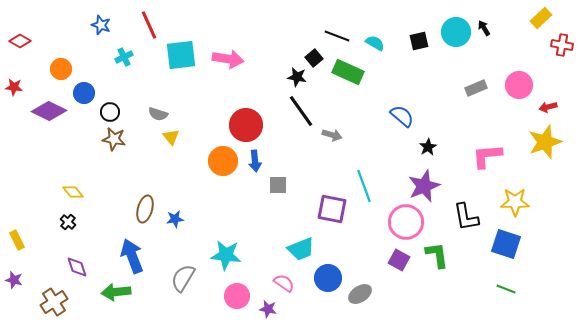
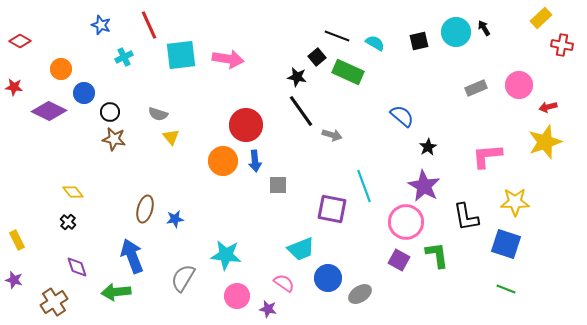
black square at (314, 58): moved 3 px right, 1 px up
purple star at (424, 186): rotated 20 degrees counterclockwise
